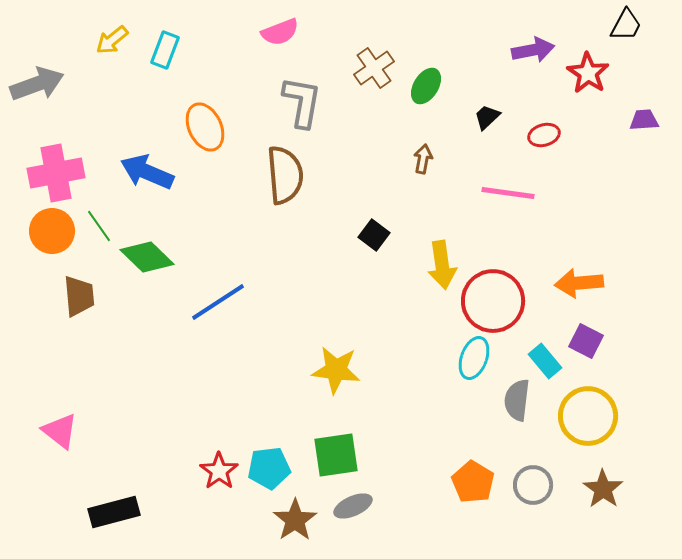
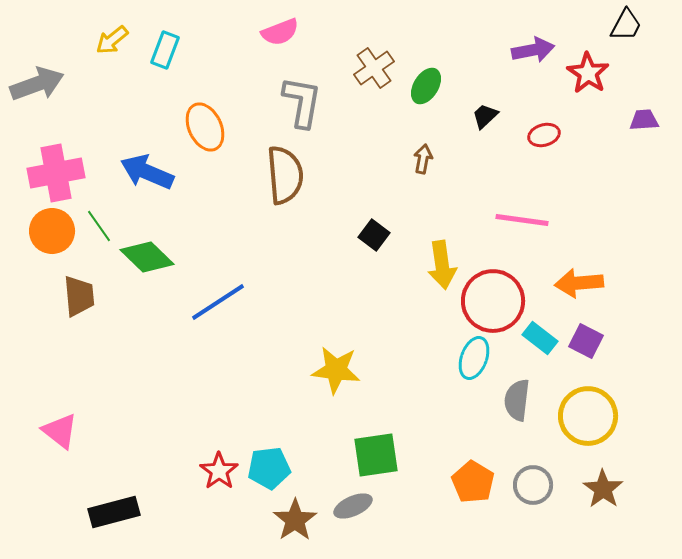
black trapezoid at (487, 117): moved 2 px left, 1 px up
pink line at (508, 193): moved 14 px right, 27 px down
cyan rectangle at (545, 361): moved 5 px left, 23 px up; rotated 12 degrees counterclockwise
green square at (336, 455): moved 40 px right
